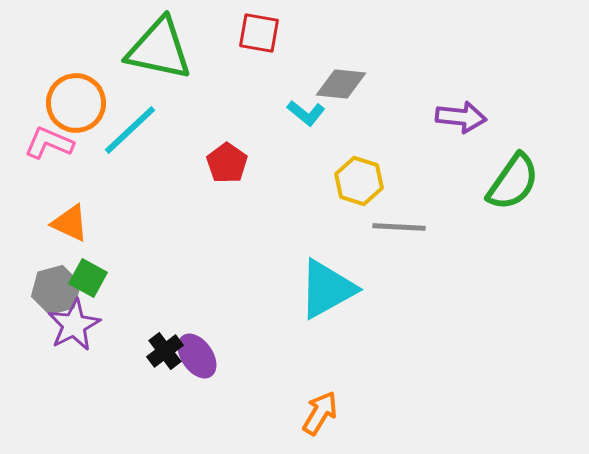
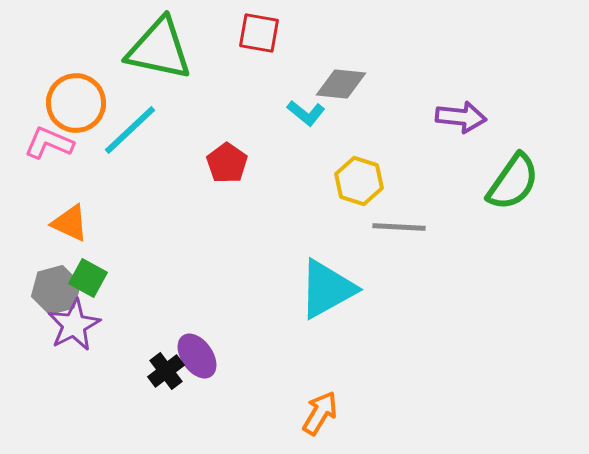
black cross: moved 1 px right, 20 px down
